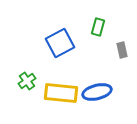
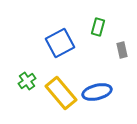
yellow rectangle: rotated 44 degrees clockwise
